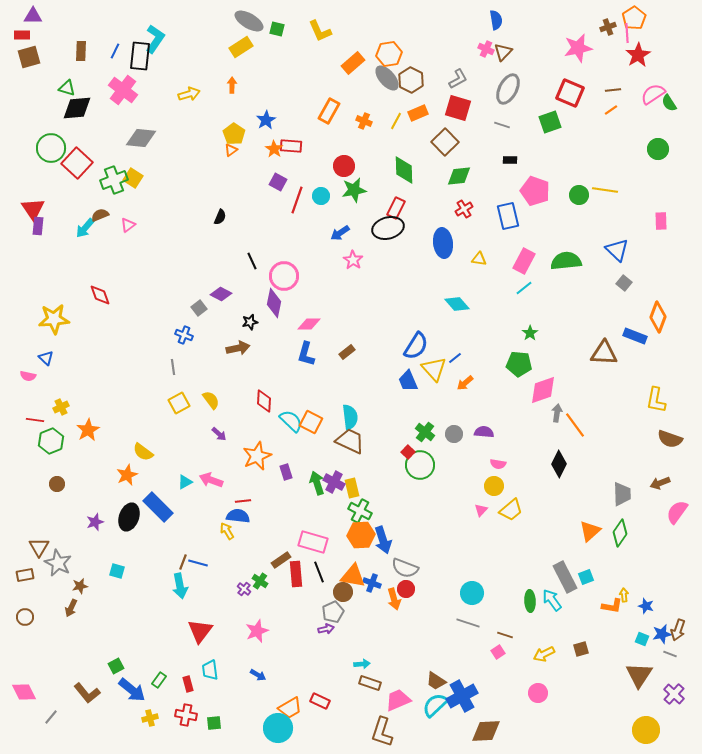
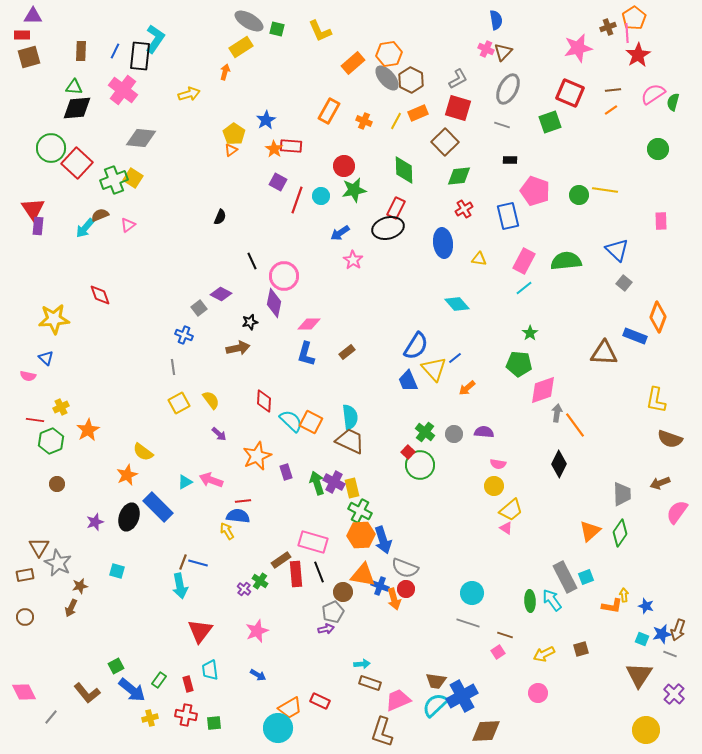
orange arrow at (232, 85): moved 7 px left, 13 px up; rotated 14 degrees clockwise
green triangle at (67, 88): moved 7 px right, 1 px up; rotated 12 degrees counterclockwise
green semicircle at (669, 103): moved 4 px right, 1 px up; rotated 48 degrees clockwise
orange arrow at (465, 383): moved 2 px right, 5 px down
pink triangle at (481, 510): moved 25 px right, 18 px down; rotated 40 degrees counterclockwise
orange triangle at (353, 576): moved 10 px right, 1 px up
blue cross at (372, 583): moved 8 px right, 3 px down
brown trapezoid at (436, 681): rotated 25 degrees counterclockwise
